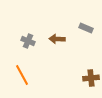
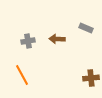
gray cross: rotated 32 degrees counterclockwise
